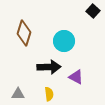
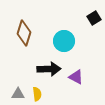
black square: moved 1 px right, 7 px down; rotated 16 degrees clockwise
black arrow: moved 2 px down
yellow semicircle: moved 12 px left
